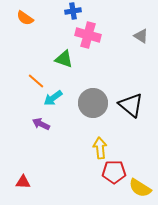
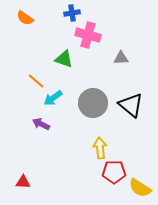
blue cross: moved 1 px left, 2 px down
gray triangle: moved 20 px left, 22 px down; rotated 35 degrees counterclockwise
